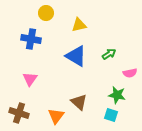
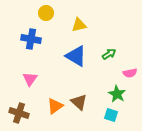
green star: moved 1 px up; rotated 18 degrees clockwise
orange triangle: moved 1 px left, 10 px up; rotated 18 degrees clockwise
